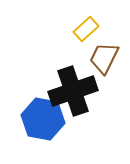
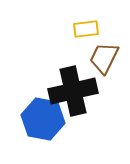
yellow rectangle: rotated 35 degrees clockwise
black cross: rotated 6 degrees clockwise
